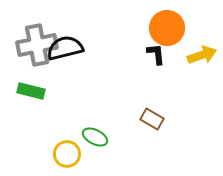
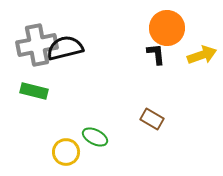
green rectangle: moved 3 px right
yellow circle: moved 1 px left, 2 px up
